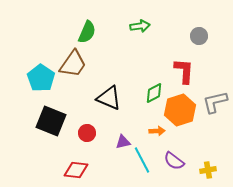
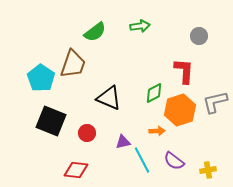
green semicircle: moved 8 px right; rotated 30 degrees clockwise
brown trapezoid: rotated 16 degrees counterclockwise
